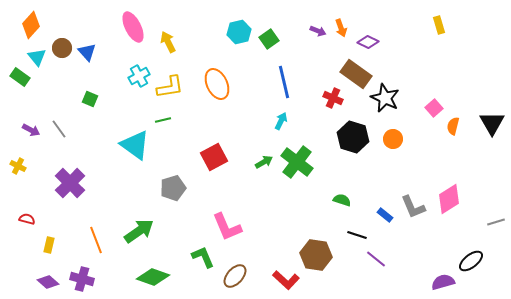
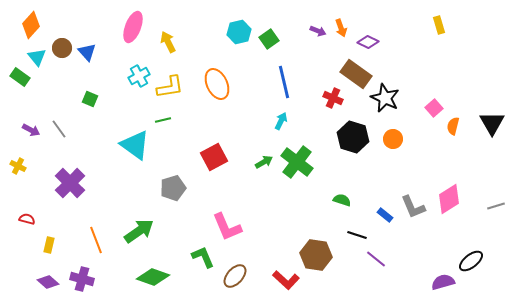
pink ellipse at (133, 27): rotated 48 degrees clockwise
gray line at (496, 222): moved 16 px up
